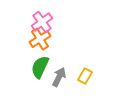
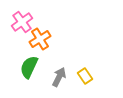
pink cross: moved 20 px left
green semicircle: moved 11 px left
yellow rectangle: rotated 63 degrees counterclockwise
